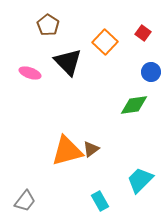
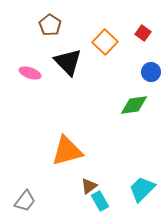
brown pentagon: moved 2 px right
brown triangle: moved 2 px left, 37 px down
cyan trapezoid: moved 2 px right, 9 px down
